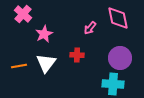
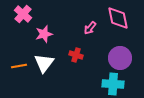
pink star: rotated 12 degrees clockwise
red cross: moved 1 px left; rotated 16 degrees clockwise
white triangle: moved 2 px left
